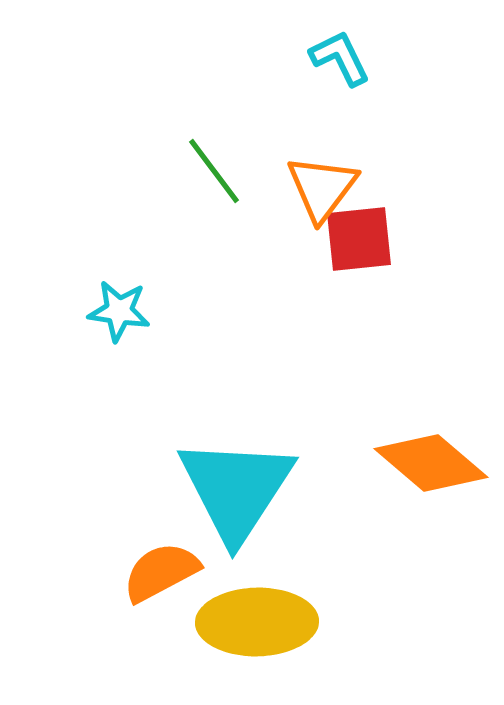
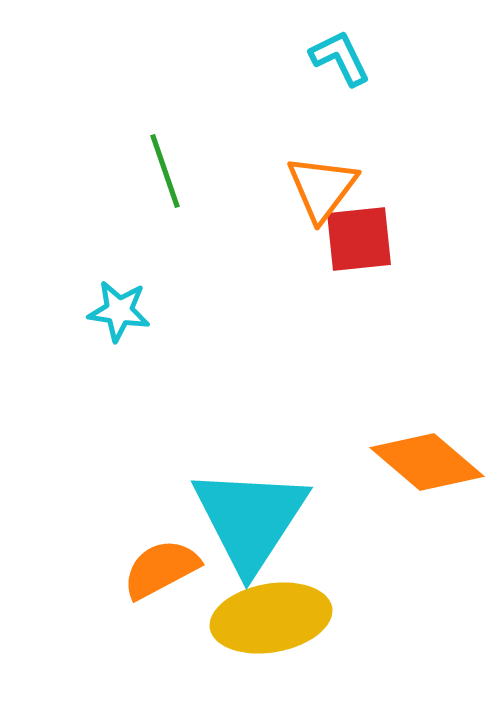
green line: moved 49 px left; rotated 18 degrees clockwise
orange diamond: moved 4 px left, 1 px up
cyan triangle: moved 14 px right, 30 px down
orange semicircle: moved 3 px up
yellow ellipse: moved 14 px right, 4 px up; rotated 9 degrees counterclockwise
